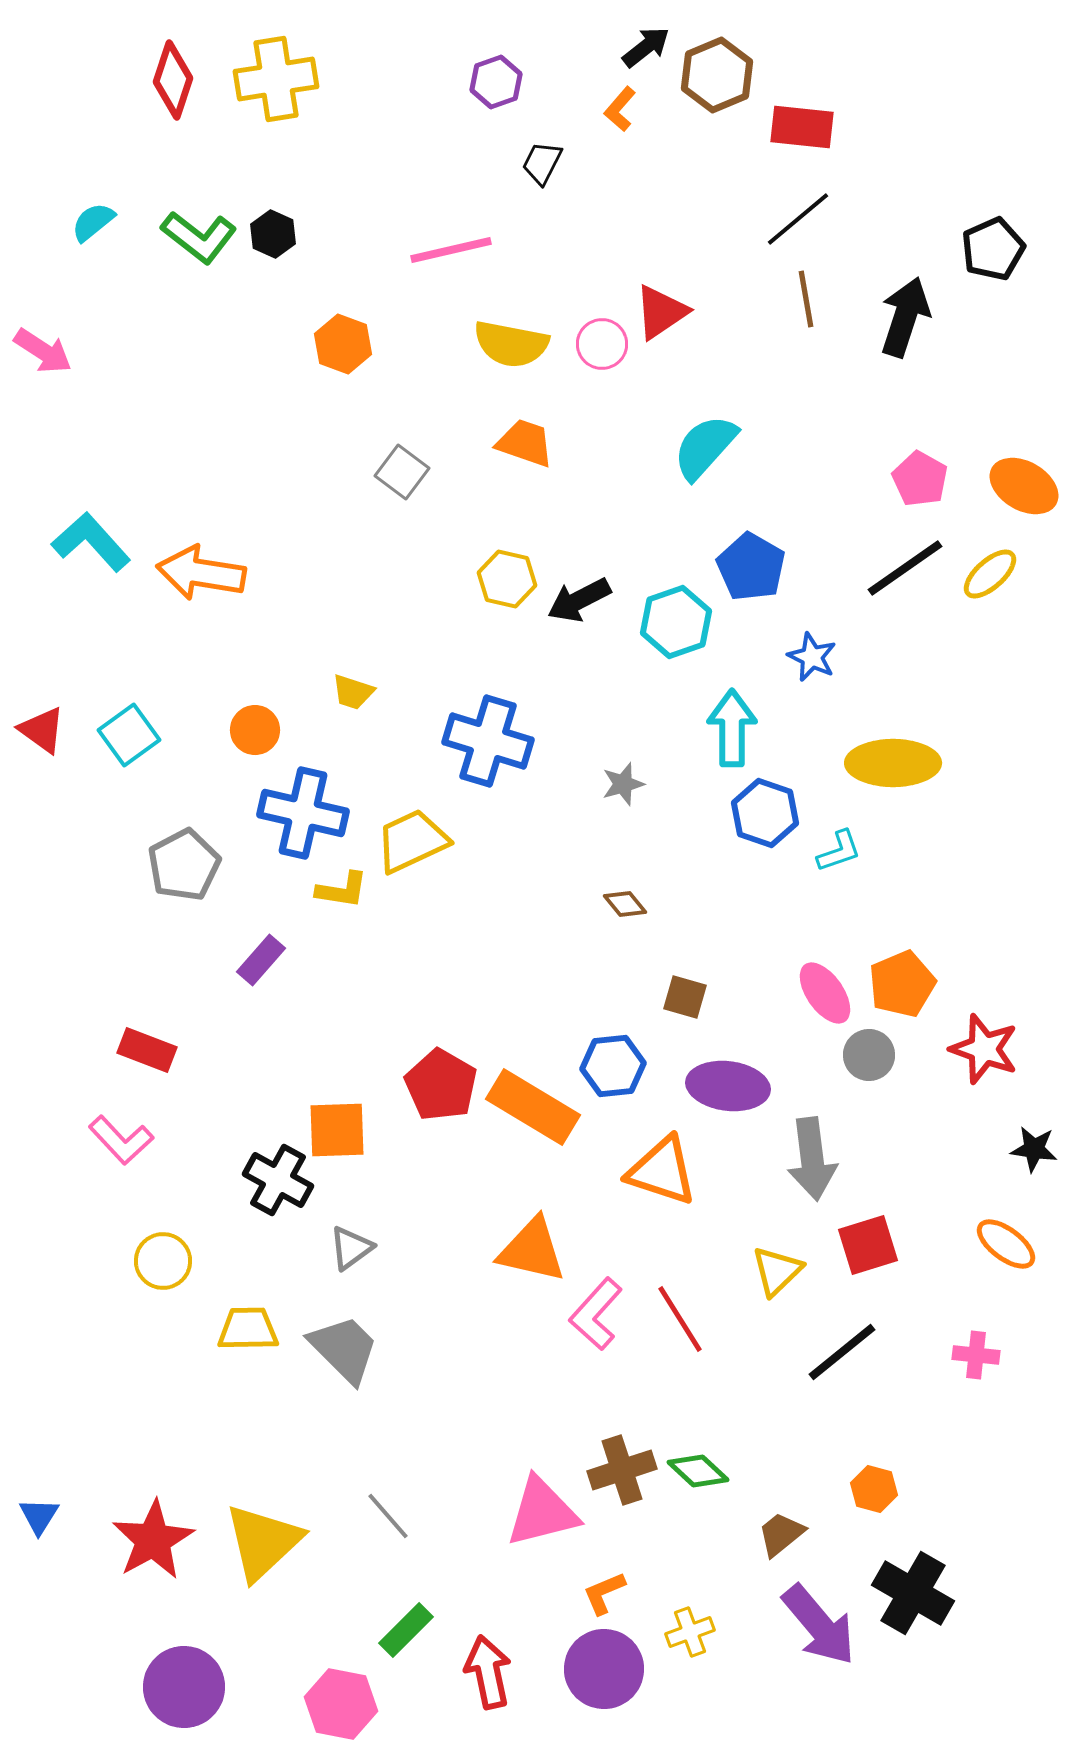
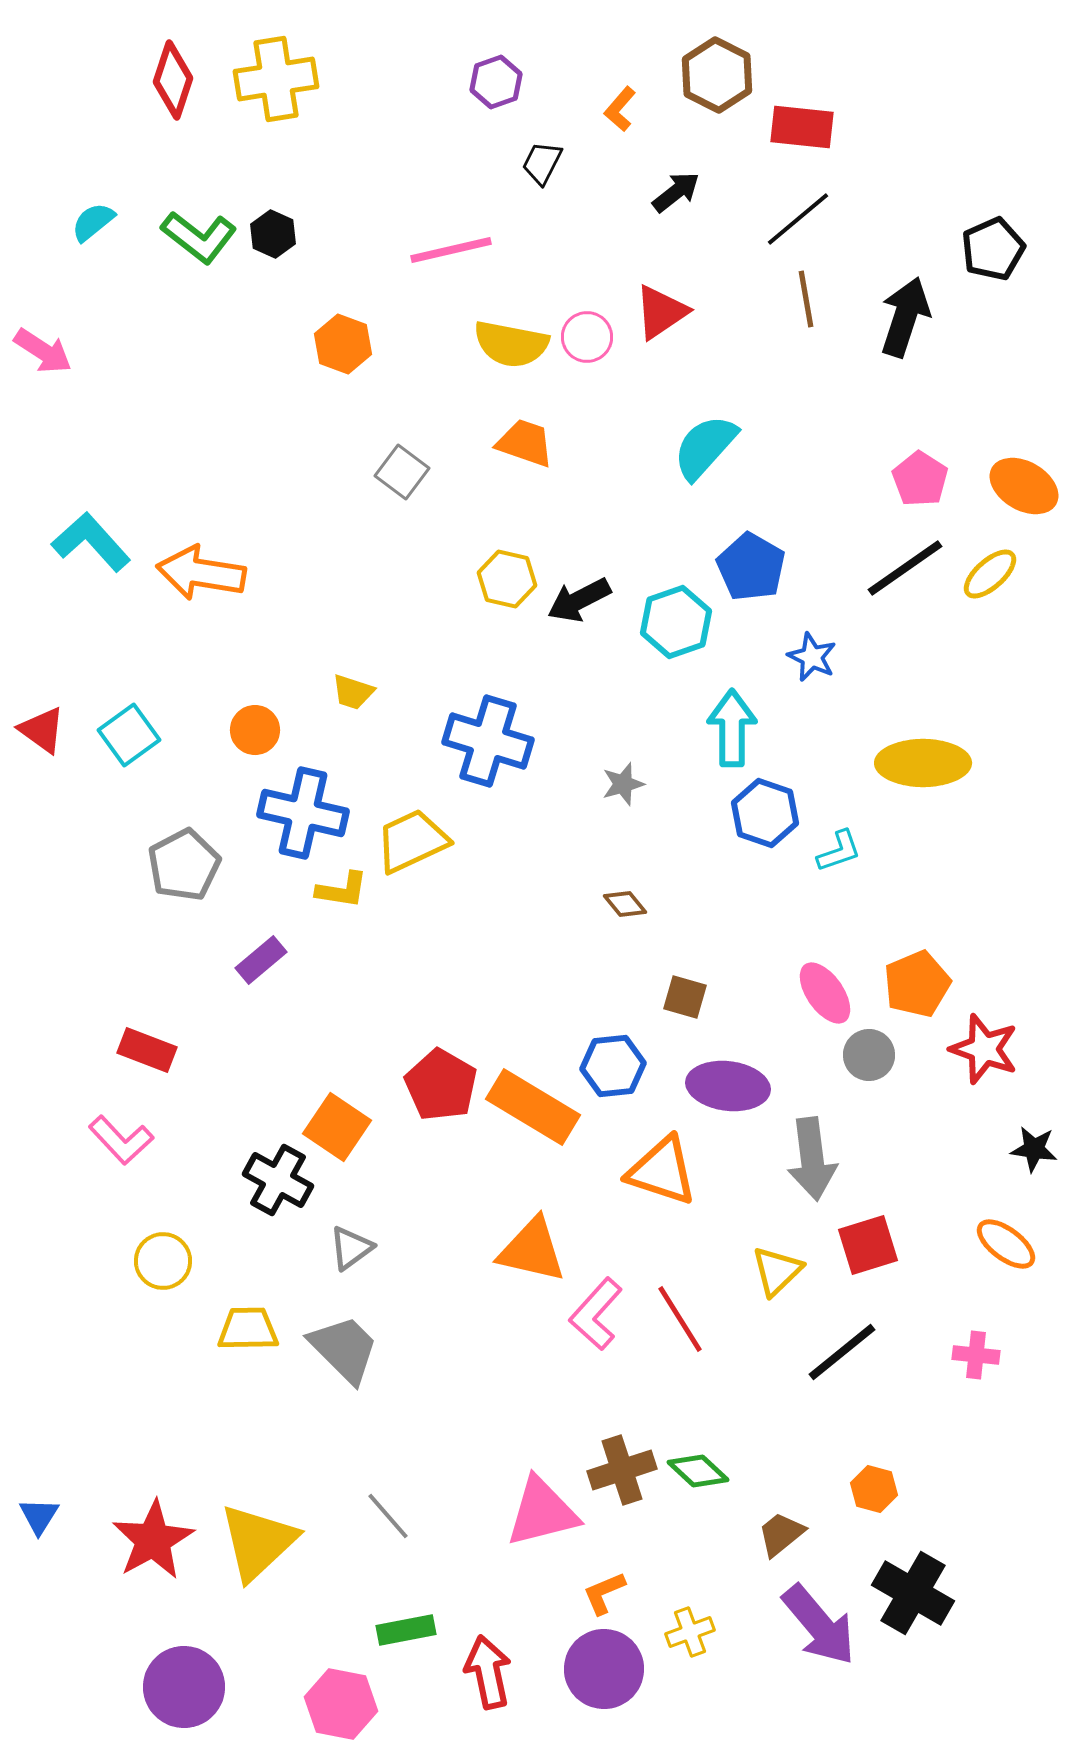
black arrow at (646, 47): moved 30 px right, 145 px down
brown hexagon at (717, 75): rotated 10 degrees counterclockwise
pink circle at (602, 344): moved 15 px left, 7 px up
pink pentagon at (920, 479): rotated 4 degrees clockwise
yellow ellipse at (893, 763): moved 30 px right
purple rectangle at (261, 960): rotated 9 degrees clockwise
orange pentagon at (902, 984): moved 15 px right
orange square at (337, 1130): moved 3 px up; rotated 36 degrees clockwise
yellow triangle at (263, 1542): moved 5 px left
green rectangle at (406, 1630): rotated 34 degrees clockwise
